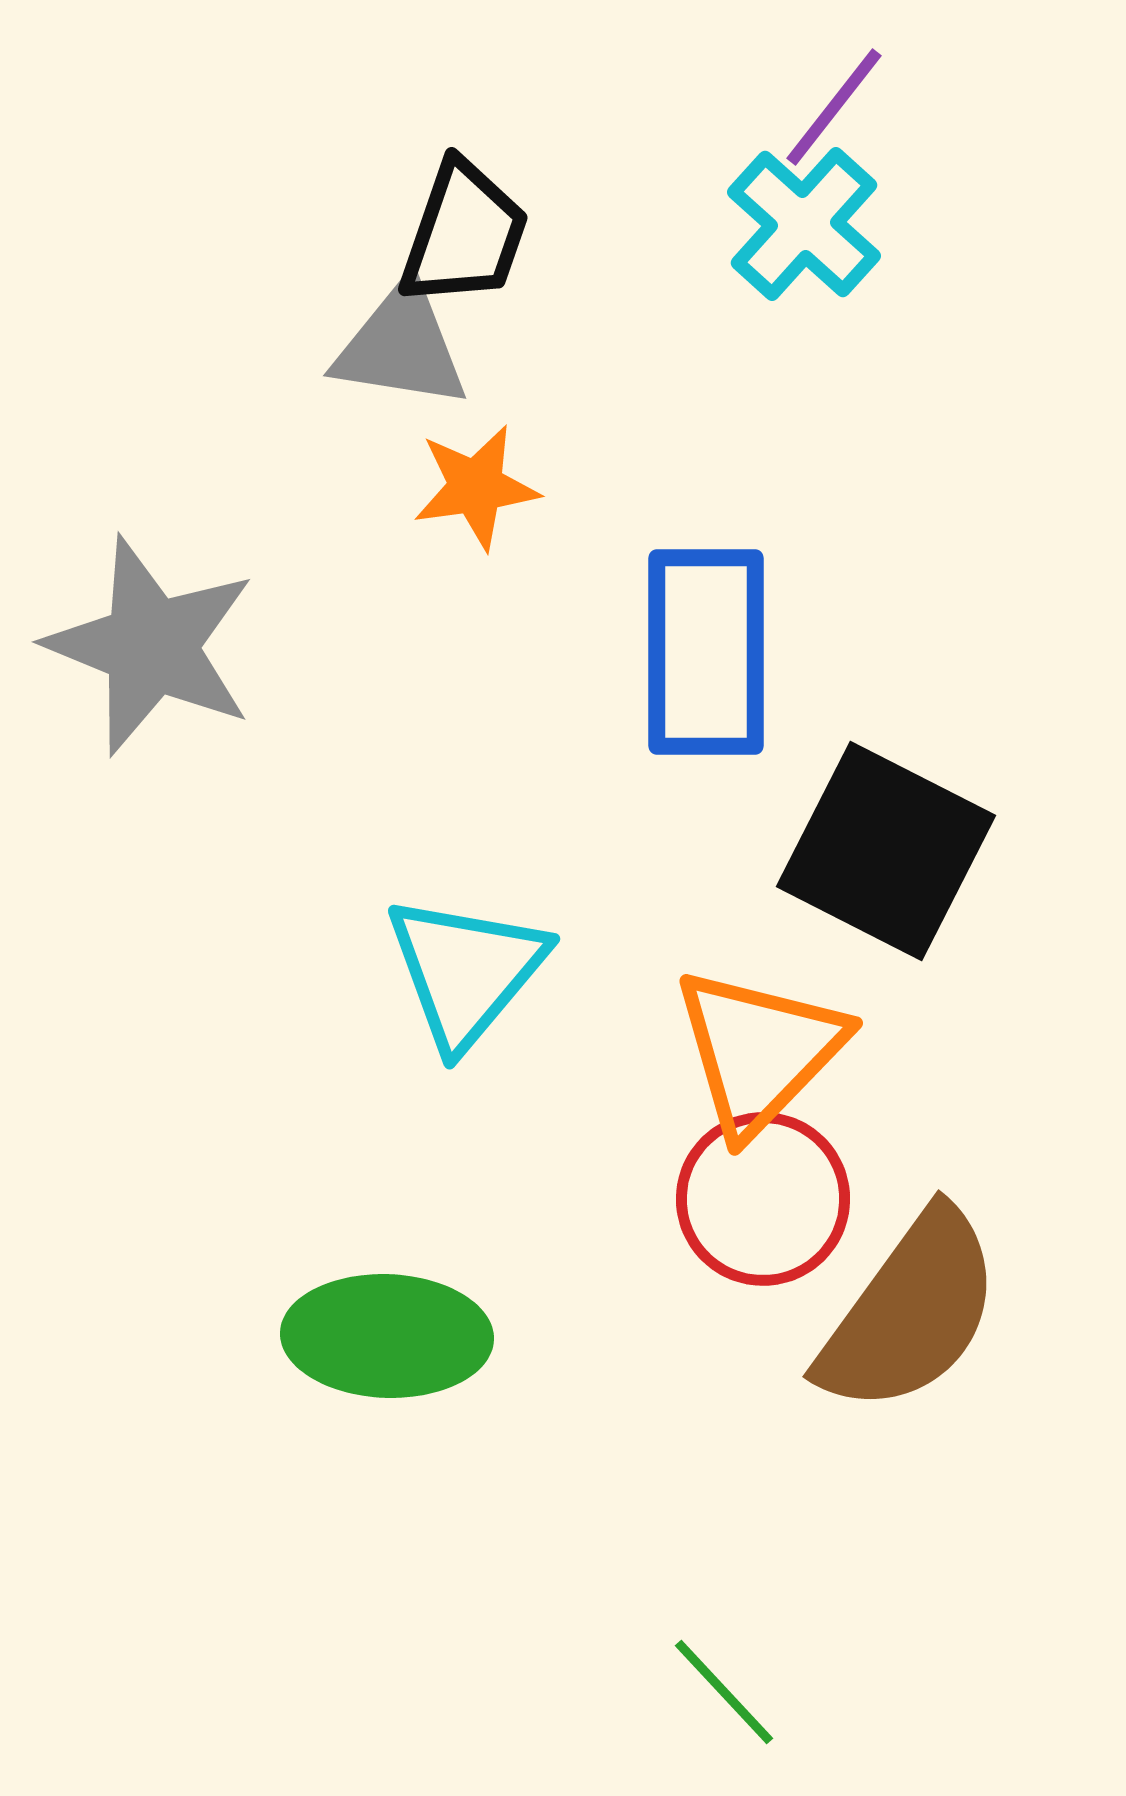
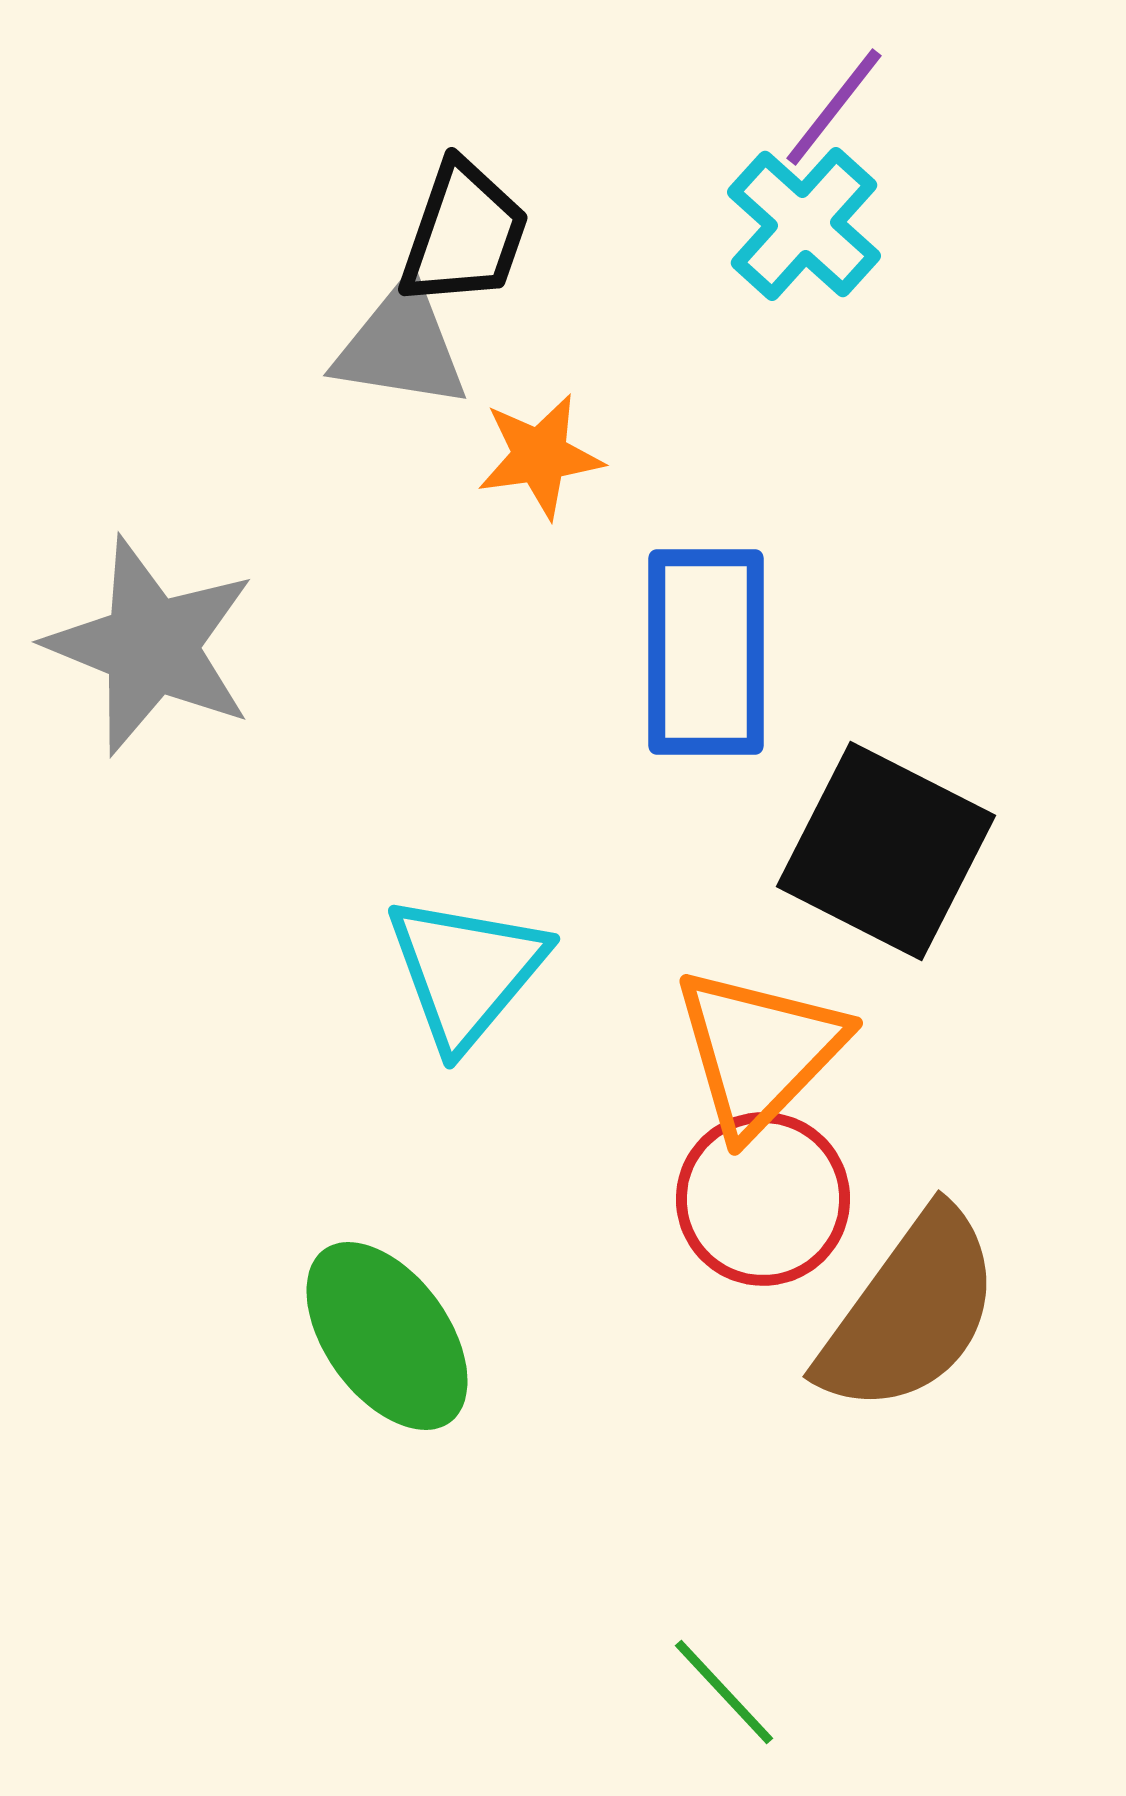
orange star: moved 64 px right, 31 px up
green ellipse: rotated 52 degrees clockwise
